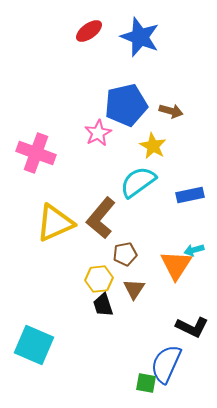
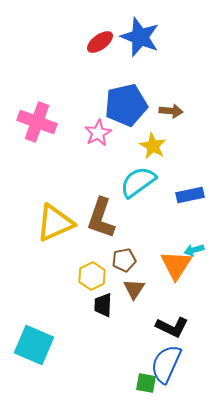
red ellipse: moved 11 px right, 11 px down
brown arrow: rotated 10 degrees counterclockwise
pink cross: moved 1 px right, 31 px up
brown L-shape: rotated 21 degrees counterclockwise
brown pentagon: moved 1 px left, 6 px down
yellow hexagon: moved 7 px left, 3 px up; rotated 20 degrees counterclockwise
black trapezoid: rotated 20 degrees clockwise
black L-shape: moved 20 px left
